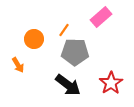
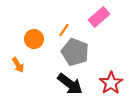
pink rectangle: moved 2 px left
gray pentagon: rotated 20 degrees clockwise
black arrow: moved 2 px right, 1 px up
